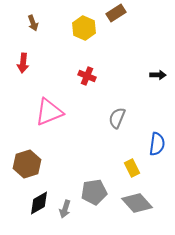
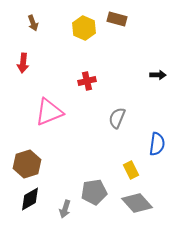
brown rectangle: moved 1 px right, 6 px down; rotated 48 degrees clockwise
red cross: moved 5 px down; rotated 36 degrees counterclockwise
yellow rectangle: moved 1 px left, 2 px down
black diamond: moved 9 px left, 4 px up
